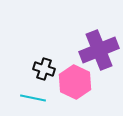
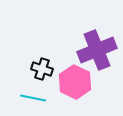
purple cross: moved 2 px left
black cross: moved 2 px left
